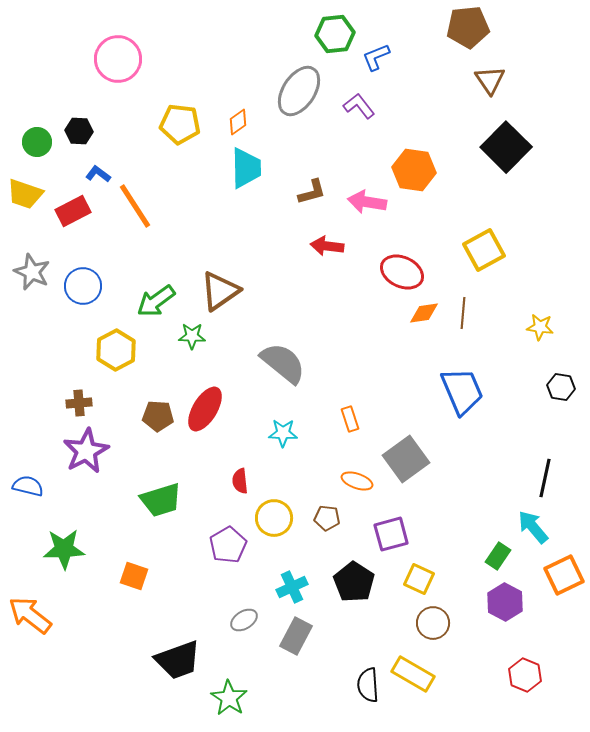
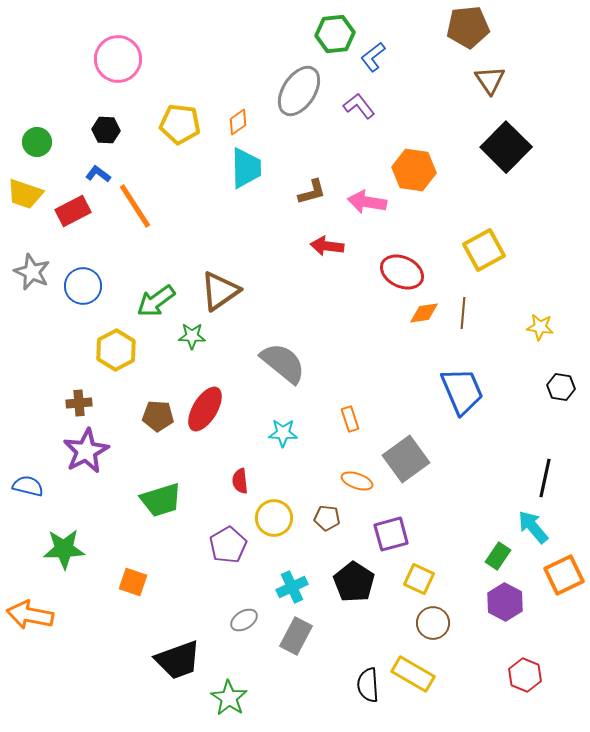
blue L-shape at (376, 57): moved 3 px left; rotated 16 degrees counterclockwise
black hexagon at (79, 131): moved 27 px right, 1 px up
orange square at (134, 576): moved 1 px left, 6 px down
orange arrow at (30, 615): rotated 27 degrees counterclockwise
